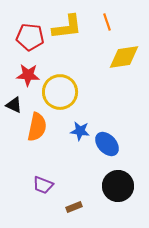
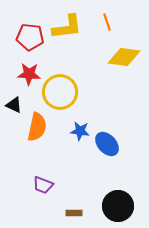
yellow diamond: rotated 16 degrees clockwise
red star: moved 1 px right, 1 px up
black circle: moved 20 px down
brown rectangle: moved 6 px down; rotated 21 degrees clockwise
